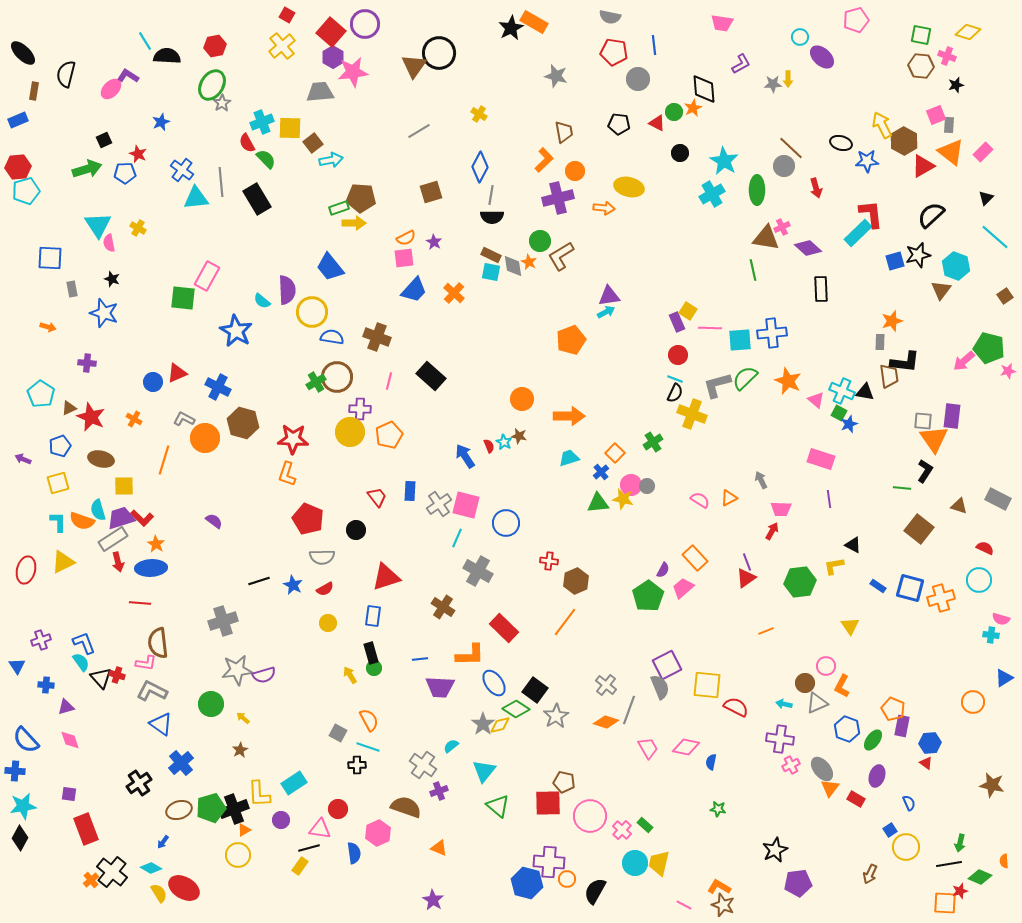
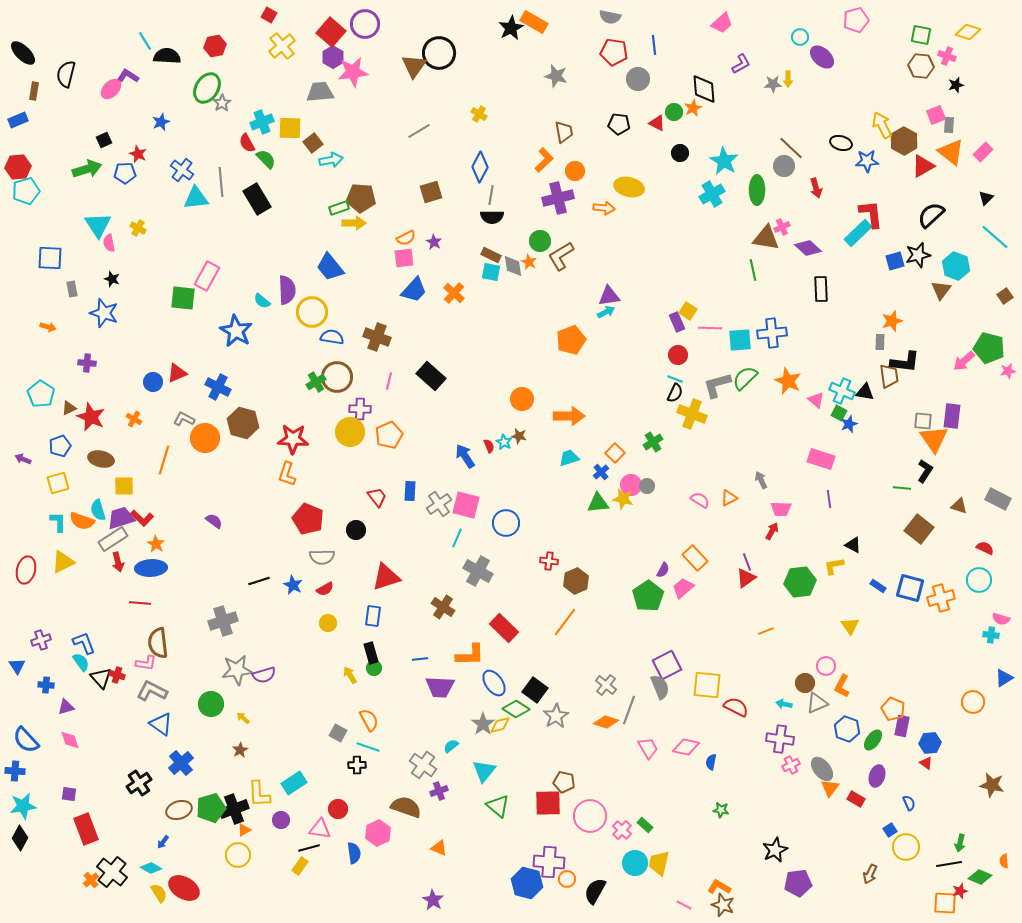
red square at (287, 15): moved 18 px left
pink trapezoid at (722, 23): rotated 50 degrees counterclockwise
green ellipse at (212, 85): moved 5 px left, 3 px down
green star at (718, 809): moved 3 px right, 1 px down
